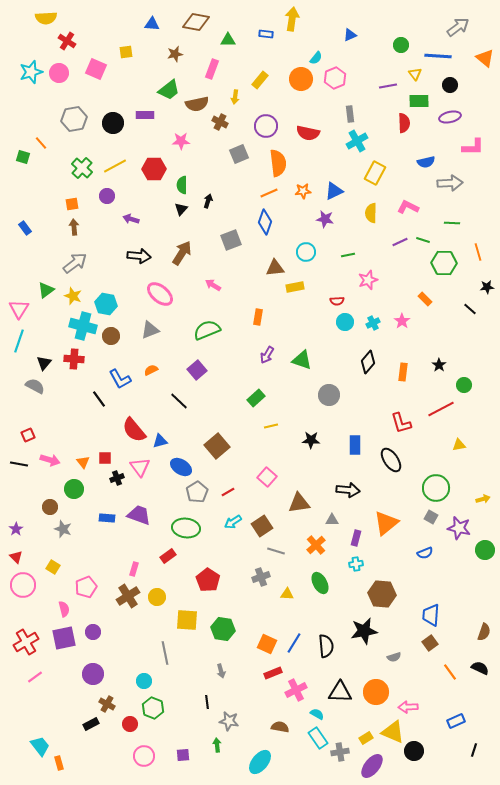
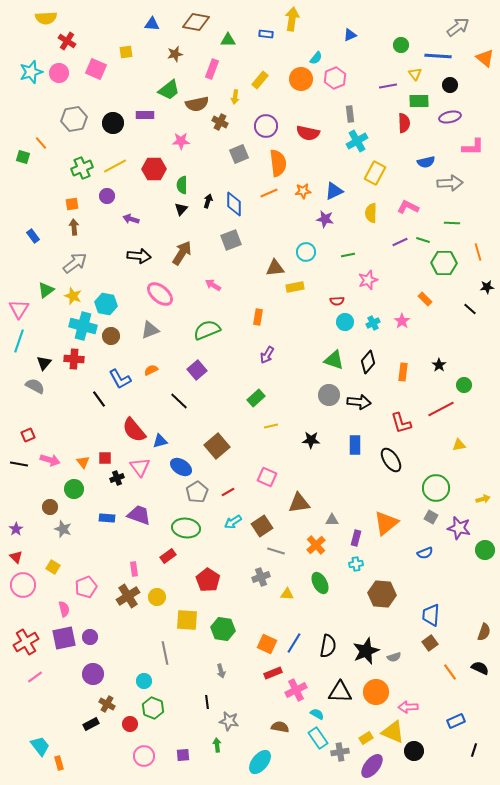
green cross at (82, 168): rotated 25 degrees clockwise
blue diamond at (265, 222): moved 31 px left, 18 px up; rotated 20 degrees counterclockwise
blue rectangle at (25, 228): moved 8 px right, 8 px down
green triangle at (302, 360): moved 32 px right
pink square at (267, 477): rotated 18 degrees counterclockwise
black arrow at (348, 490): moved 11 px right, 88 px up
pink rectangle at (134, 569): rotated 24 degrees counterclockwise
black star at (364, 631): moved 2 px right, 20 px down; rotated 12 degrees counterclockwise
purple circle at (93, 632): moved 3 px left, 5 px down
black semicircle at (326, 646): moved 2 px right; rotated 15 degrees clockwise
